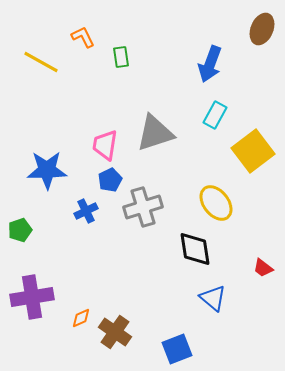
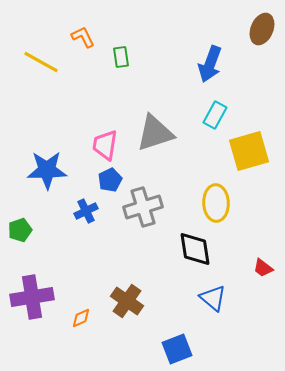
yellow square: moved 4 px left; rotated 21 degrees clockwise
yellow ellipse: rotated 36 degrees clockwise
brown cross: moved 12 px right, 31 px up
